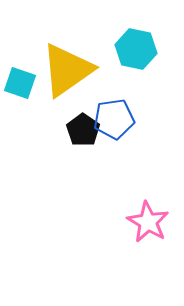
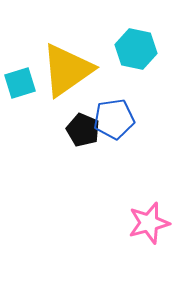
cyan square: rotated 36 degrees counterclockwise
black pentagon: rotated 12 degrees counterclockwise
pink star: moved 1 px right, 1 px down; rotated 27 degrees clockwise
